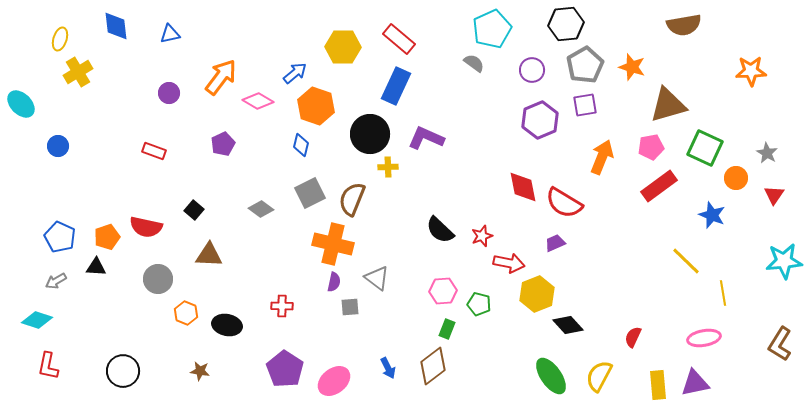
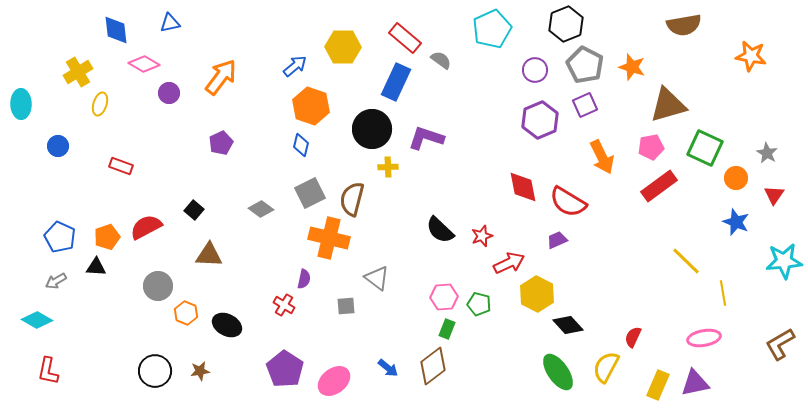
black hexagon at (566, 24): rotated 16 degrees counterclockwise
blue diamond at (116, 26): moved 4 px down
blue triangle at (170, 34): moved 11 px up
yellow ellipse at (60, 39): moved 40 px right, 65 px down
red rectangle at (399, 39): moved 6 px right, 1 px up
gray semicircle at (474, 63): moved 33 px left, 3 px up
gray pentagon at (585, 65): rotated 15 degrees counterclockwise
purple circle at (532, 70): moved 3 px right
orange star at (751, 71): moved 15 px up; rotated 12 degrees clockwise
blue arrow at (295, 73): moved 7 px up
blue rectangle at (396, 86): moved 4 px up
pink diamond at (258, 101): moved 114 px left, 37 px up
cyan ellipse at (21, 104): rotated 44 degrees clockwise
purple square at (585, 105): rotated 15 degrees counterclockwise
orange hexagon at (316, 106): moved 5 px left
black circle at (370, 134): moved 2 px right, 5 px up
purple L-shape at (426, 138): rotated 6 degrees counterclockwise
purple pentagon at (223, 144): moved 2 px left, 1 px up
red rectangle at (154, 151): moved 33 px left, 15 px down
orange arrow at (602, 157): rotated 132 degrees clockwise
brown semicircle at (352, 199): rotated 8 degrees counterclockwise
red semicircle at (564, 203): moved 4 px right, 1 px up
blue star at (712, 215): moved 24 px right, 7 px down
red semicircle at (146, 227): rotated 140 degrees clockwise
purple trapezoid at (555, 243): moved 2 px right, 3 px up
orange cross at (333, 244): moved 4 px left, 6 px up
red arrow at (509, 263): rotated 36 degrees counterclockwise
gray circle at (158, 279): moved 7 px down
purple semicircle at (334, 282): moved 30 px left, 3 px up
pink hexagon at (443, 291): moved 1 px right, 6 px down
yellow hexagon at (537, 294): rotated 12 degrees counterclockwise
red cross at (282, 306): moved 2 px right, 1 px up; rotated 30 degrees clockwise
gray square at (350, 307): moved 4 px left, 1 px up
cyan diamond at (37, 320): rotated 12 degrees clockwise
black ellipse at (227, 325): rotated 16 degrees clockwise
brown L-shape at (780, 344): rotated 28 degrees clockwise
red L-shape at (48, 366): moved 5 px down
blue arrow at (388, 368): rotated 25 degrees counterclockwise
black circle at (123, 371): moved 32 px right
brown star at (200, 371): rotated 18 degrees counterclockwise
green ellipse at (551, 376): moved 7 px right, 4 px up
yellow semicircle at (599, 376): moved 7 px right, 9 px up
yellow rectangle at (658, 385): rotated 28 degrees clockwise
